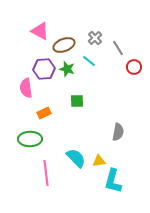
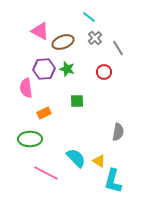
brown ellipse: moved 1 px left, 3 px up
cyan line: moved 44 px up
red circle: moved 30 px left, 5 px down
yellow triangle: rotated 40 degrees clockwise
pink line: rotated 55 degrees counterclockwise
